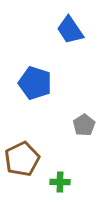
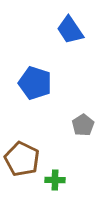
gray pentagon: moved 1 px left
brown pentagon: rotated 20 degrees counterclockwise
green cross: moved 5 px left, 2 px up
